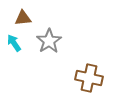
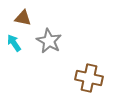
brown triangle: rotated 18 degrees clockwise
gray star: rotated 10 degrees counterclockwise
